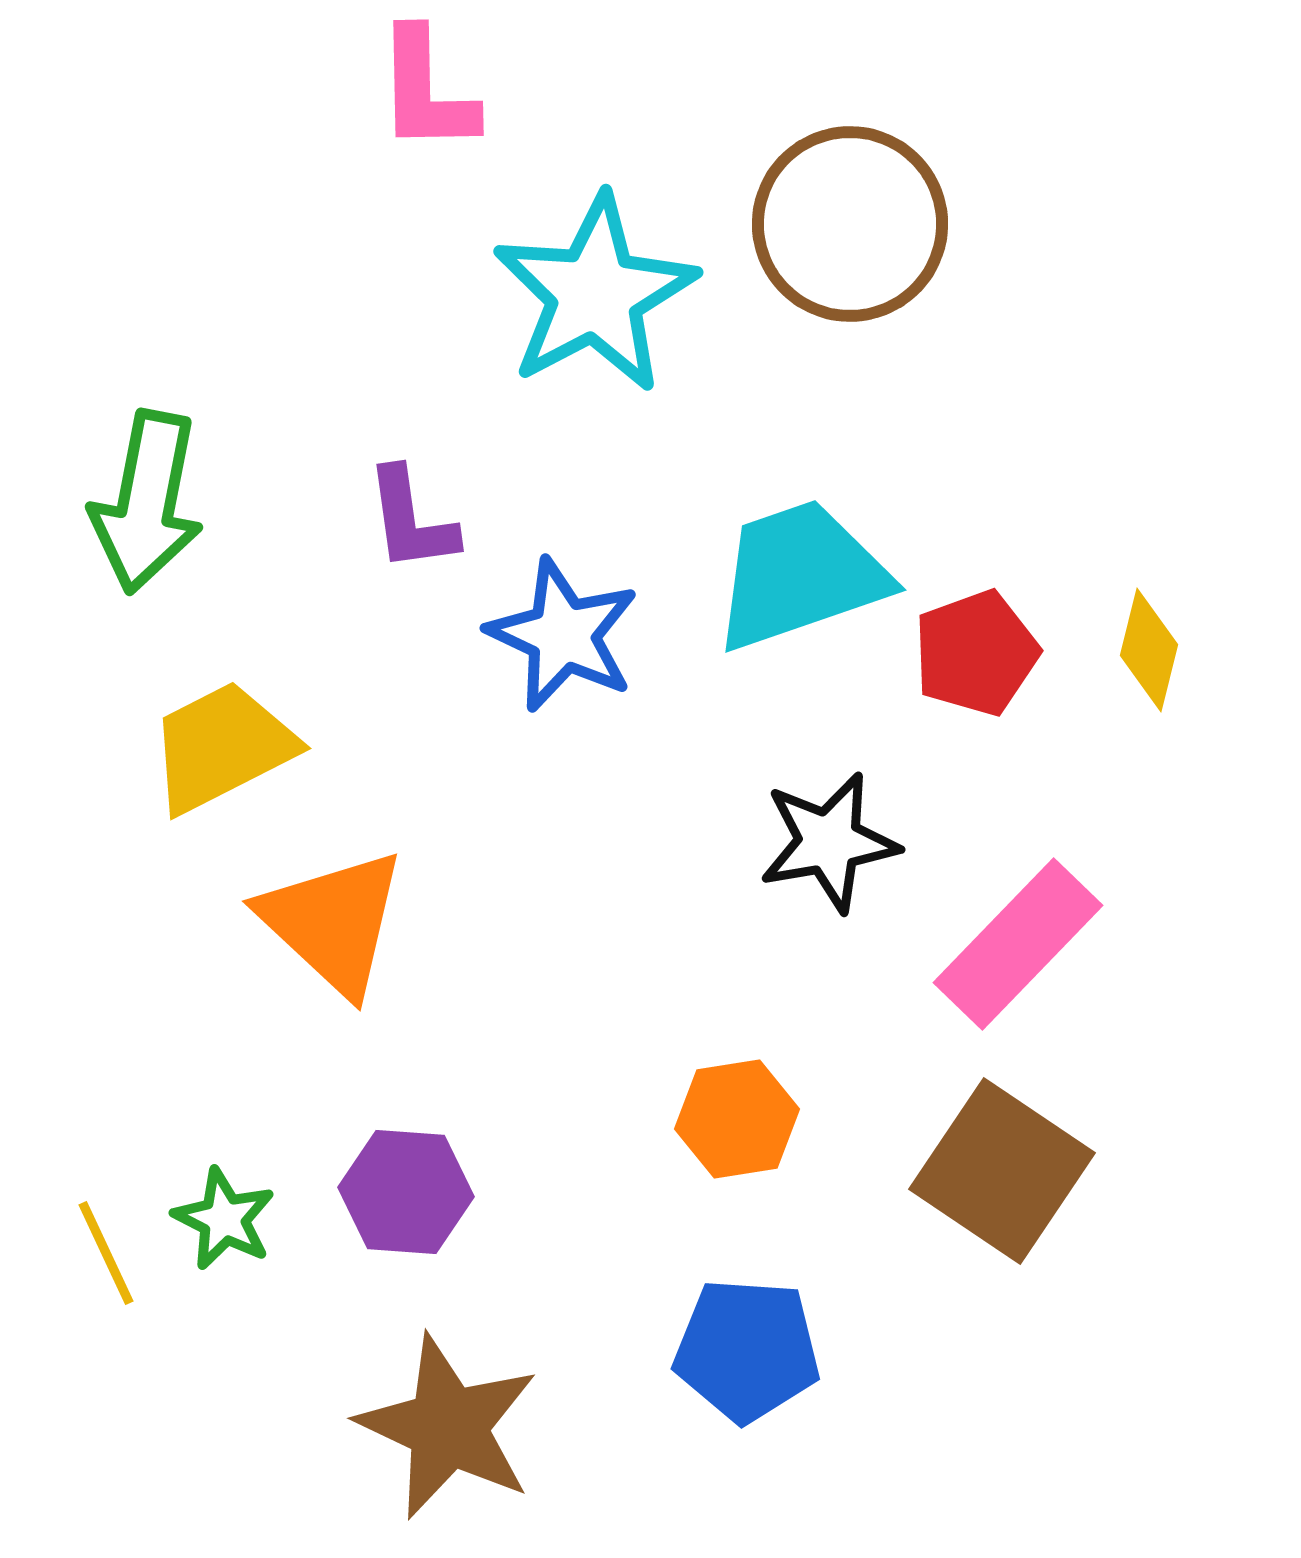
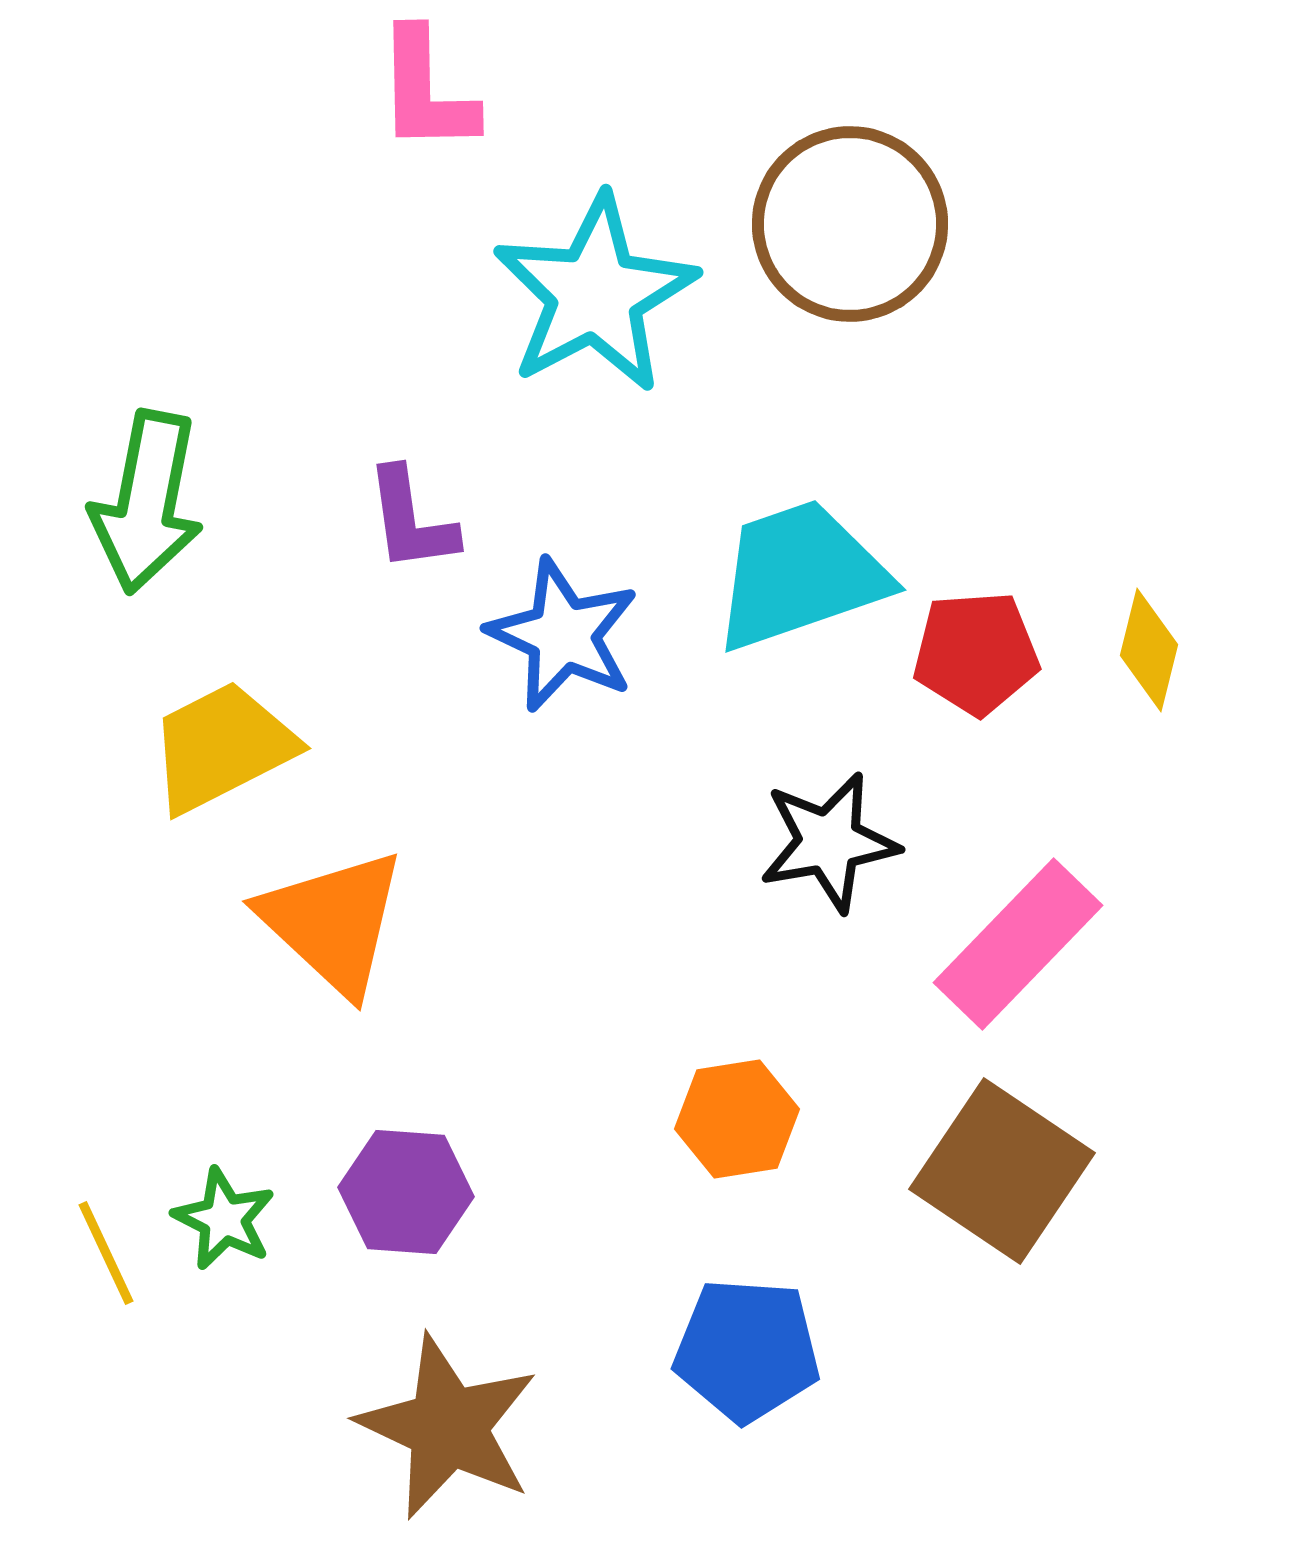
red pentagon: rotated 16 degrees clockwise
